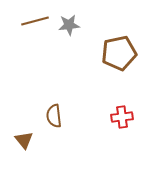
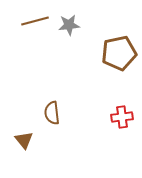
brown semicircle: moved 2 px left, 3 px up
